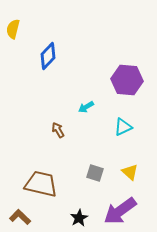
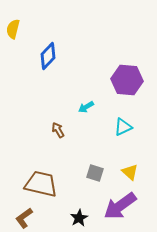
purple arrow: moved 5 px up
brown L-shape: moved 4 px right, 1 px down; rotated 80 degrees counterclockwise
